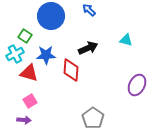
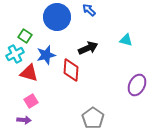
blue circle: moved 6 px right, 1 px down
blue star: rotated 12 degrees counterclockwise
pink square: moved 1 px right
